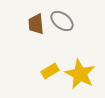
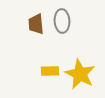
gray ellipse: rotated 50 degrees clockwise
yellow rectangle: rotated 30 degrees clockwise
